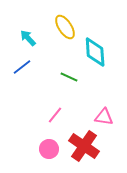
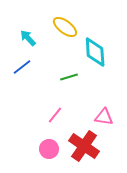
yellow ellipse: rotated 20 degrees counterclockwise
green line: rotated 42 degrees counterclockwise
